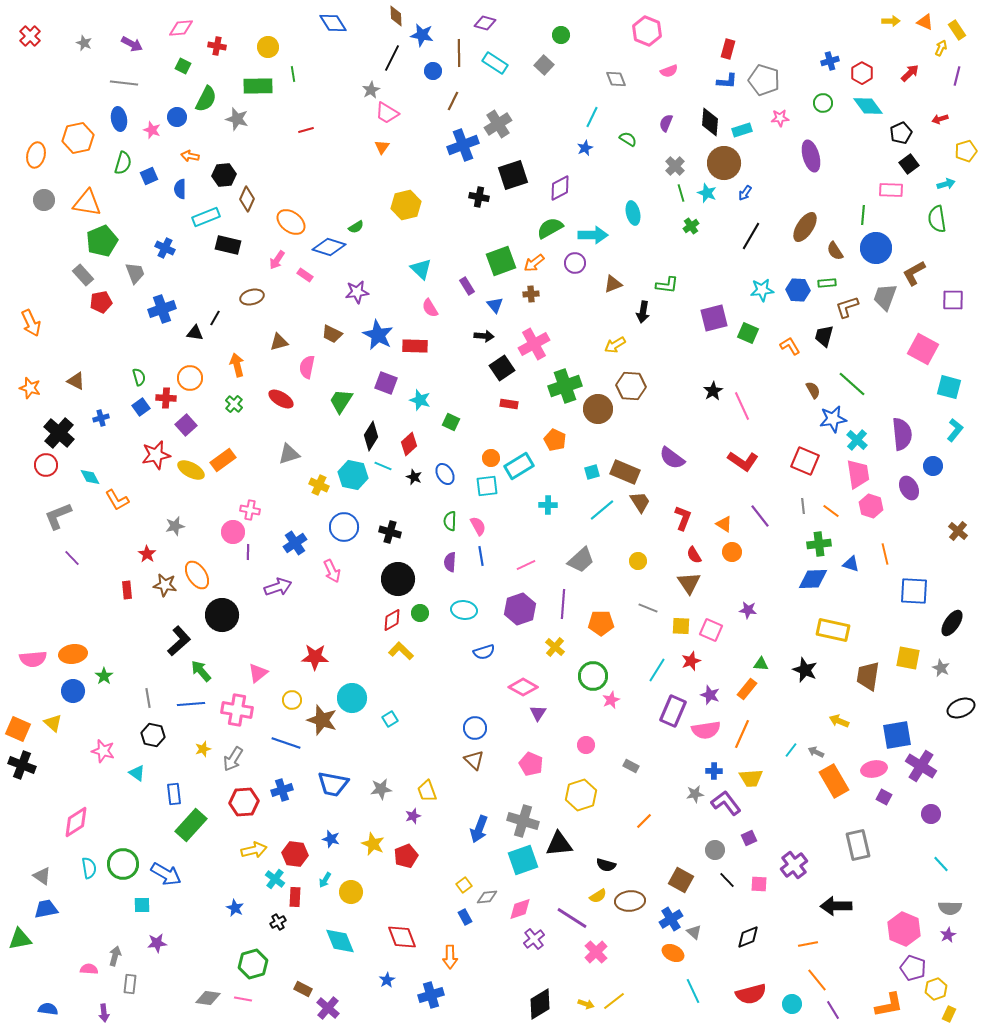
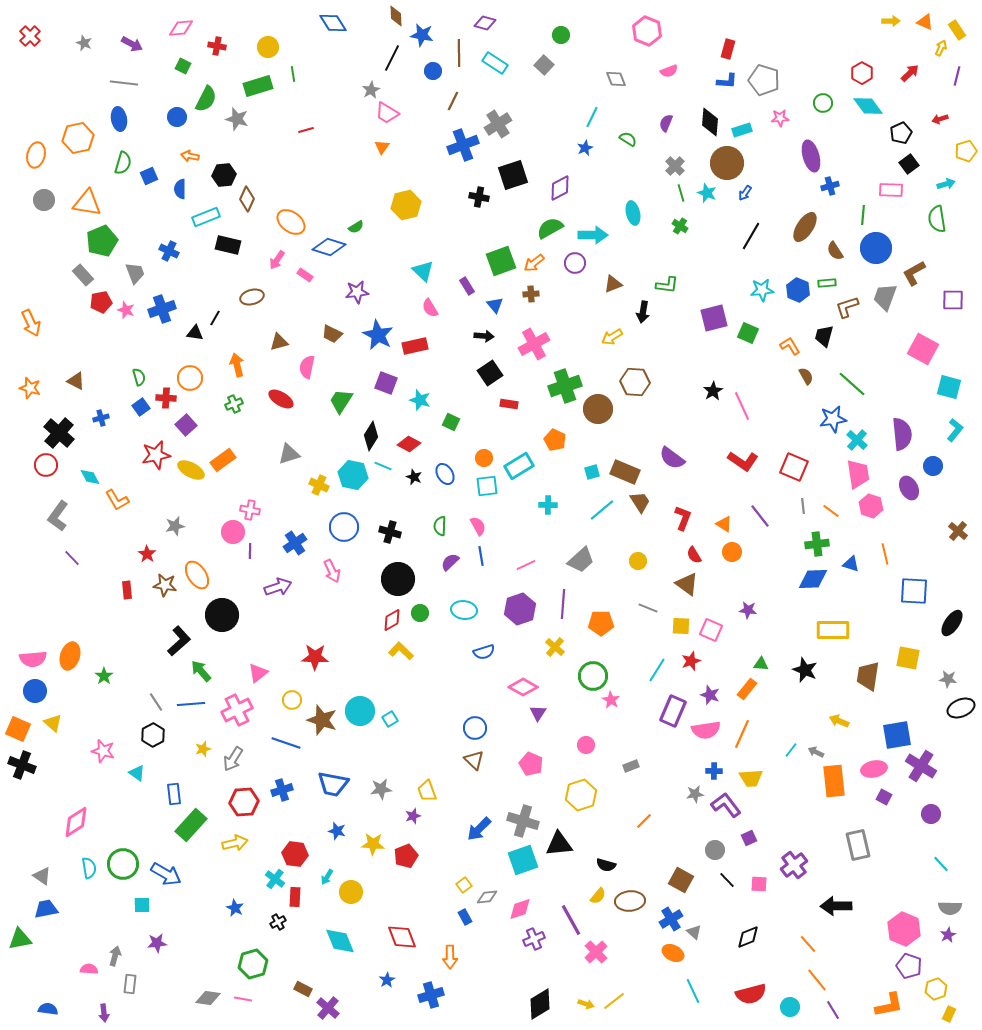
blue cross at (830, 61): moved 125 px down
green rectangle at (258, 86): rotated 16 degrees counterclockwise
pink star at (152, 130): moved 26 px left, 180 px down
brown circle at (724, 163): moved 3 px right
green cross at (691, 226): moved 11 px left; rotated 21 degrees counterclockwise
blue cross at (165, 248): moved 4 px right, 3 px down
cyan triangle at (421, 269): moved 2 px right, 2 px down
blue hexagon at (798, 290): rotated 20 degrees clockwise
yellow arrow at (615, 345): moved 3 px left, 8 px up
red rectangle at (415, 346): rotated 15 degrees counterclockwise
black square at (502, 368): moved 12 px left, 5 px down
brown hexagon at (631, 386): moved 4 px right, 4 px up
brown semicircle at (813, 390): moved 7 px left, 14 px up
green cross at (234, 404): rotated 24 degrees clockwise
red diamond at (409, 444): rotated 70 degrees clockwise
orange circle at (491, 458): moved 7 px left
red square at (805, 461): moved 11 px left, 6 px down
gray L-shape at (58, 516): rotated 32 degrees counterclockwise
green semicircle at (450, 521): moved 10 px left, 5 px down
green cross at (819, 544): moved 2 px left
purple line at (248, 552): moved 2 px right, 1 px up
purple semicircle at (450, 562): rotated 42 degrees clockwise
brown triangle at (689, 583): moved 2 px left, 1 px down; rotated 20 degrees counterclockwise
yellow rectangle at (833, 630): rotated 12 degrees counterclockwise
orange ellipse at (73, 654): moved 3 px left, 2 px down; rotated 64 degrees counterclockwise
gray star at (941, 668): moved 7 px right, 11 px down; rotated 18 degrees counterclockwise
blue circle at (73, 691): moved 38 px left
gray line at (148, 698): moved 8 px right, 4 px down; rotated 24 degrees counterclockwise
cyan circle at (352, 698): moved 8 px right, 13 px down
pink star at (611, 700): rotated 18 degrees counterclockwise
pink cross at (237, 710): rotated 36 degrees counterclockwise
black hexagon at (153, 735): rotated 20 degrees clockwise
gray rectangle at (631, 766): rotated 49 degrees counterclockwise
orange rectangle at (834, 781): rotated 24 degrees clockwise
purple L-shape at (726, 803): moved 2 px down
blue arrow at (479, 829): rotated 24 degrees clockwise
blue star at (331, 839): moved 6 px right, 8 px up
yellow star at (373, 844): rotated 20 degrees counterclockwise
yellow arrow at (254, 850): moved 19 px left, 7 px up
cyan arrow at (325, 880): moved 2 px right, 3 px up
yellow semicircle at (598, 896): rotated 18 degrees counterclockwise
purple line at (572, 918): moved 1 px left, 2 px down; rotated 28 degrees clockwise
purple cross at (534, 939): rotated 15 degrees clockwise
orange line at (808, 944): rotated 60 degrees clockwise
purple pentagon at (913, 968): moved 4 px left, 2 px up
cyan circle at (792, 1004): moved 2 px left, 3 px down
